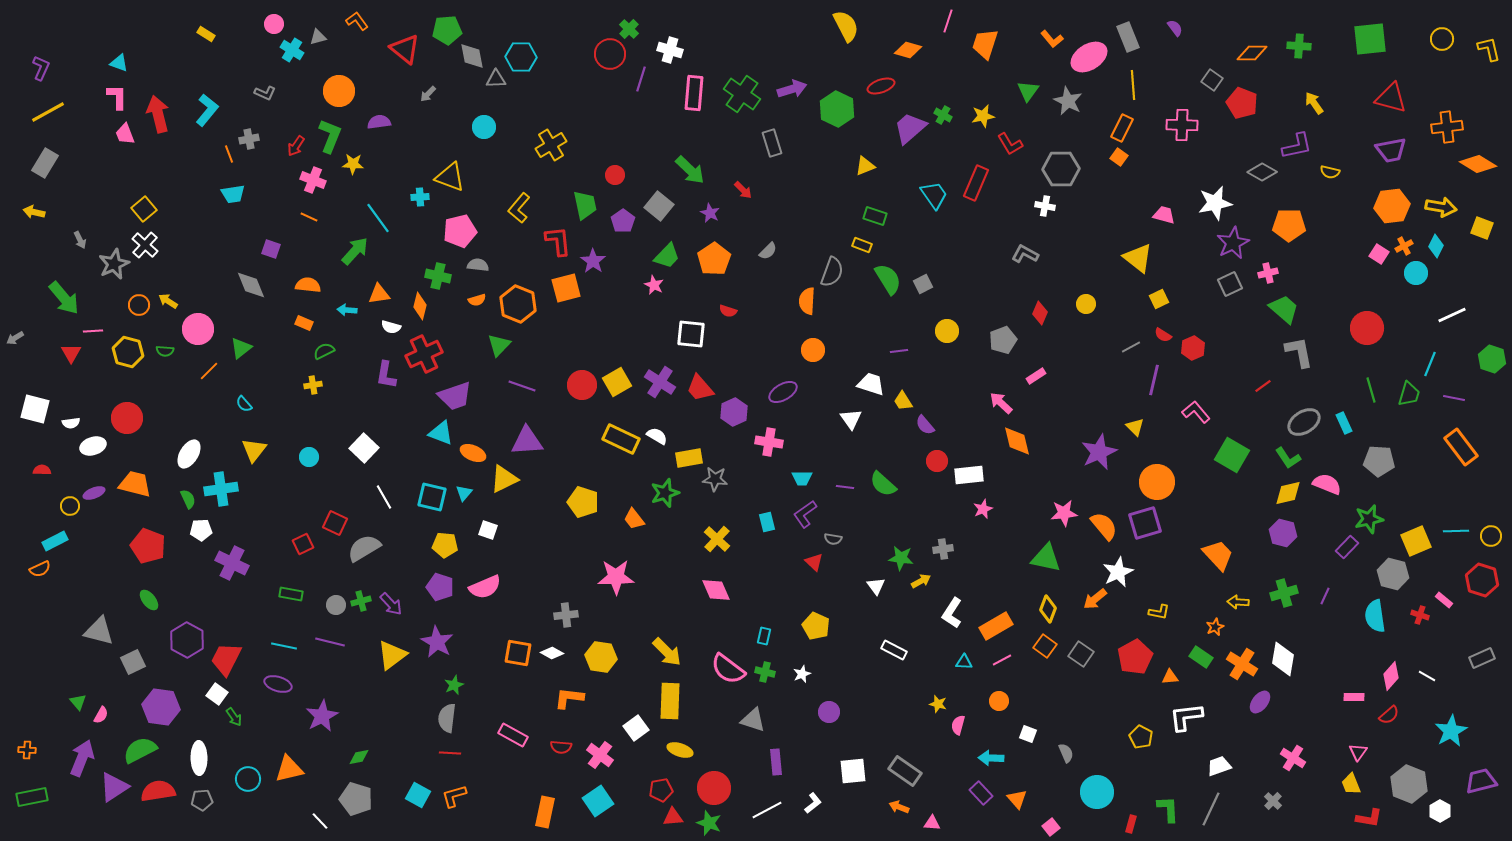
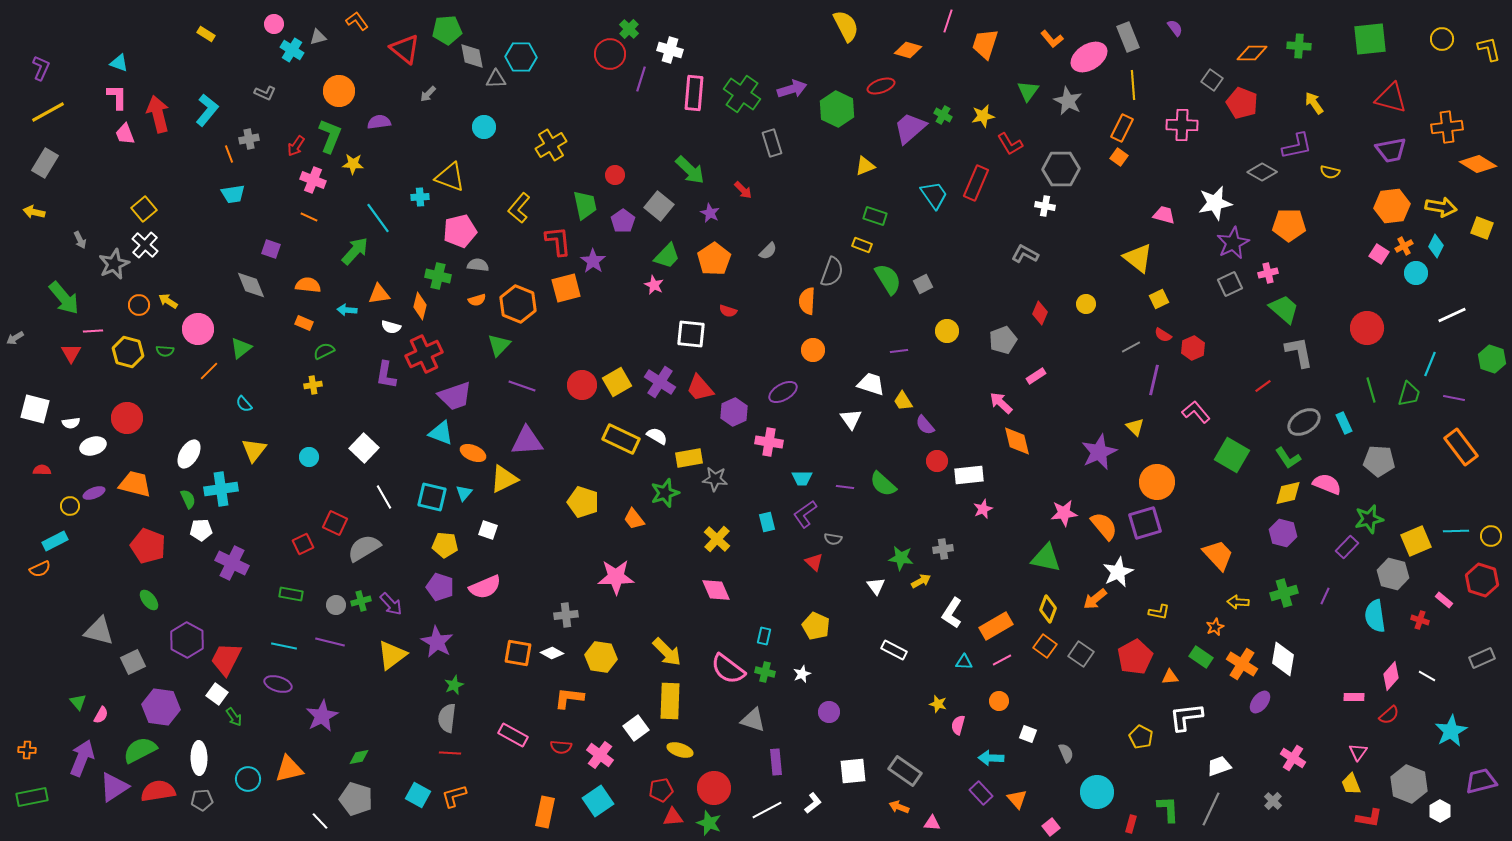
red cross at (1420, 615): moved 5 px down
